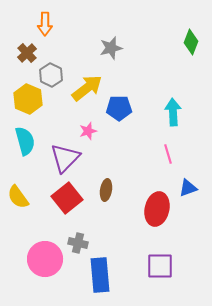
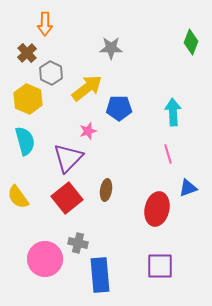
gray star: rotated 15 degrees clockwise
gray hexagon: moved 2 px up
purple triangle: moved 3 px right
